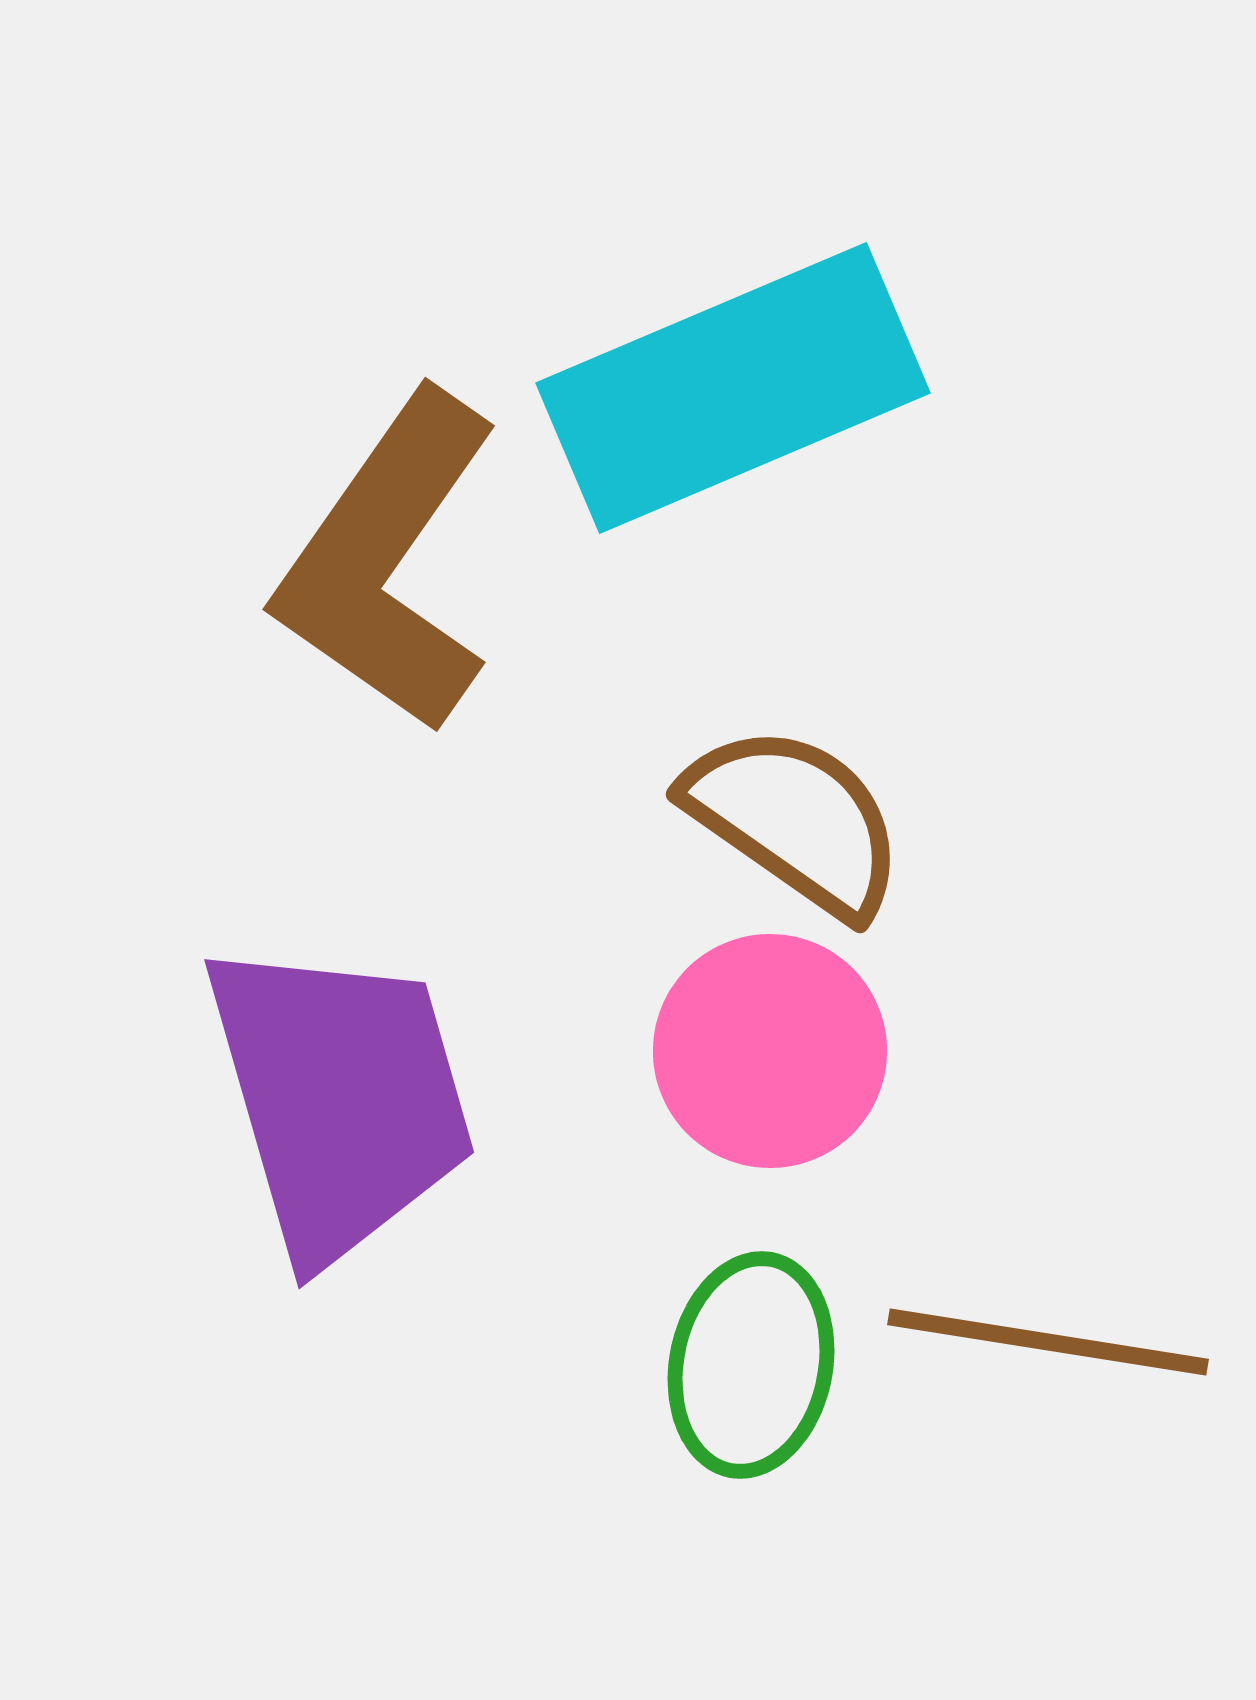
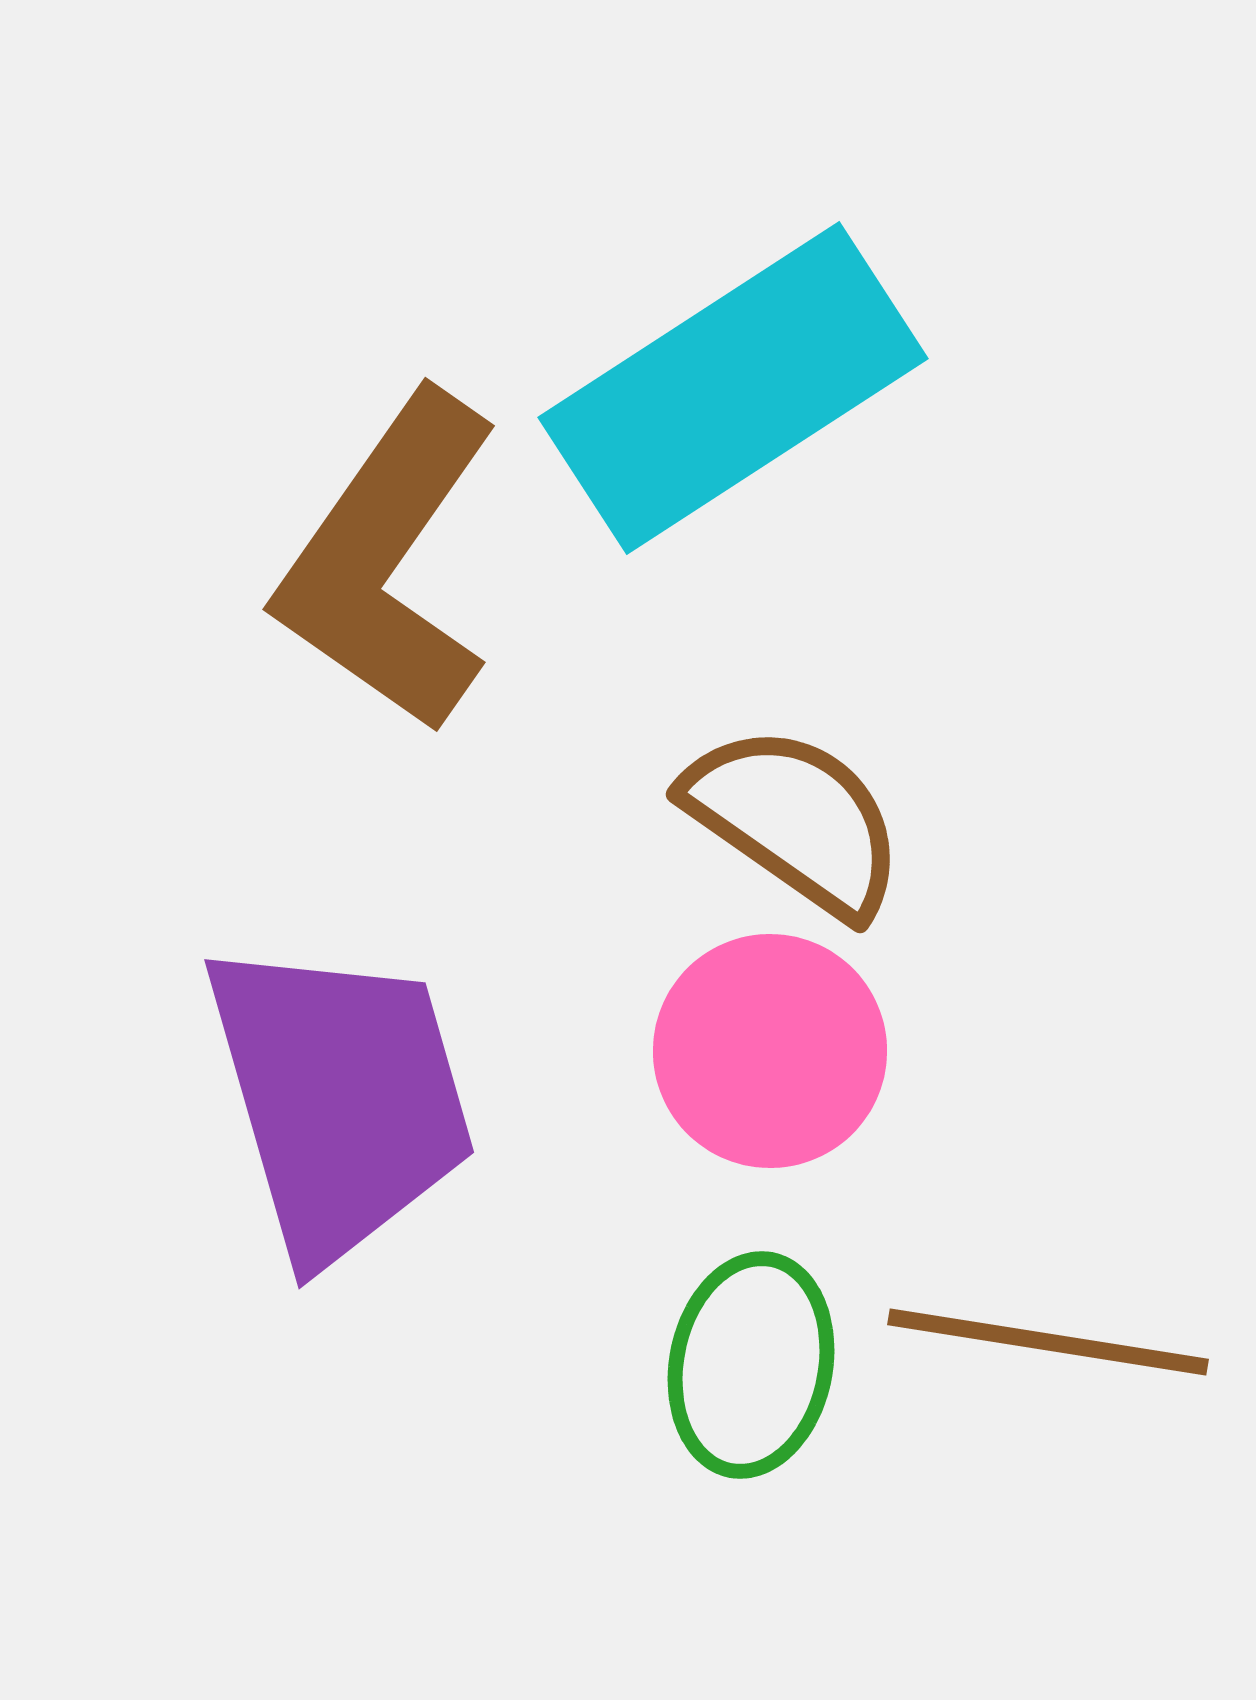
cyan rectangle: rotated 10 degrees counterclockwise
